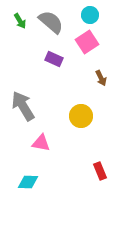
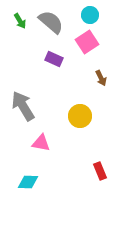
yellow circle: moved 1 px left
